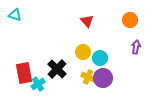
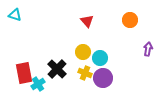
purple arrow: moved 12 px right, 2 px down
yellow cross: moved 3 px left, 4 px up
